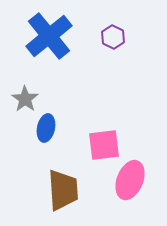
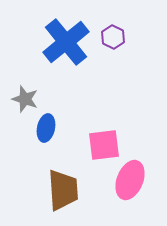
blue cross: moved 17 px right, 6 px down
gray star: rotated 16 degrees counterclockwise
